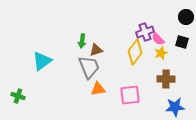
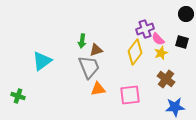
black circle: moved 3 px up
purple cross: moved 3 px up
brown cross: rotated 36 degrees clockwise
